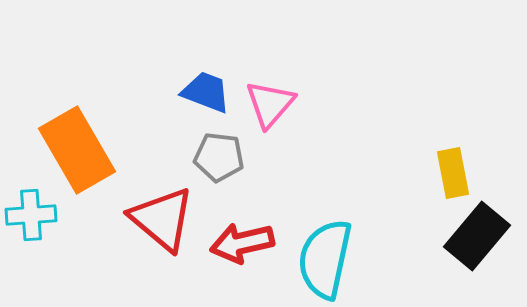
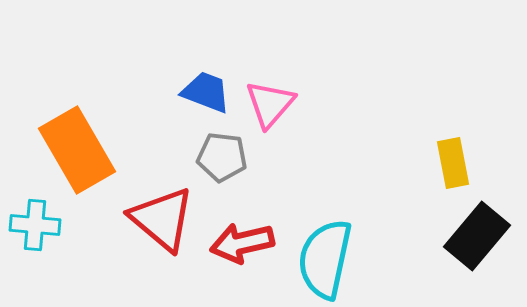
gray pentagon: moved 3 px right
yellow rectangle: moved 10 px up
cyan cross: moved 4 px right, 10 px down; rotated 9 degrees clockwise
